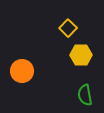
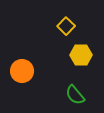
yellow square: moved 2 px left, 2 px up
green semicircle: moved 10 px left; rotated 30 degrees counterclockwise
